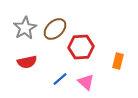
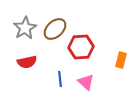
orange rectangle: moved 3 px right, 1 px up
blue line: rotated 56 degrees counterclockwise
